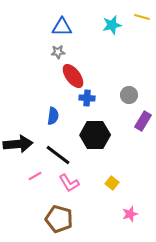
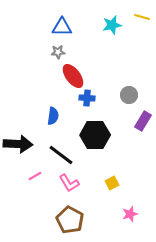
black arrow: rotated 8 degrees clockwise
black line: moved 3 px right
yellow square: rotated 24 degrees clockwise
brown pentagon: moved 11 px right, 1 px down; rotated 12 degrees clockwise
